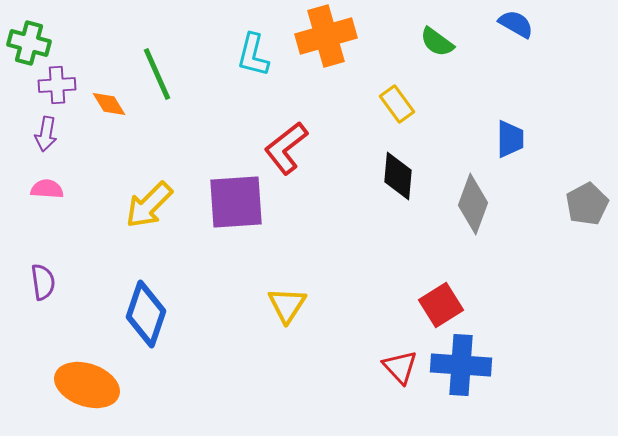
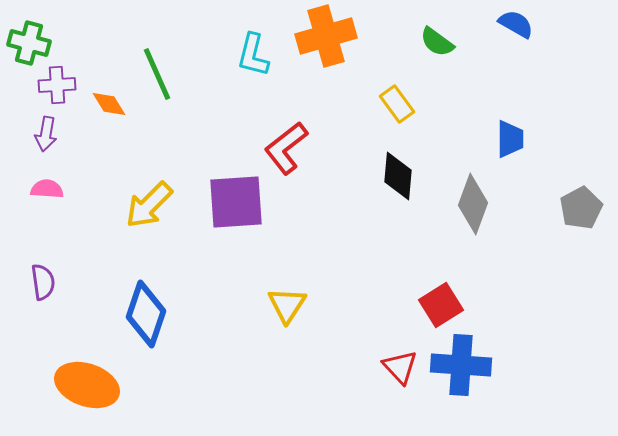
gray pentagon: moved 6 px left, 4 px down
